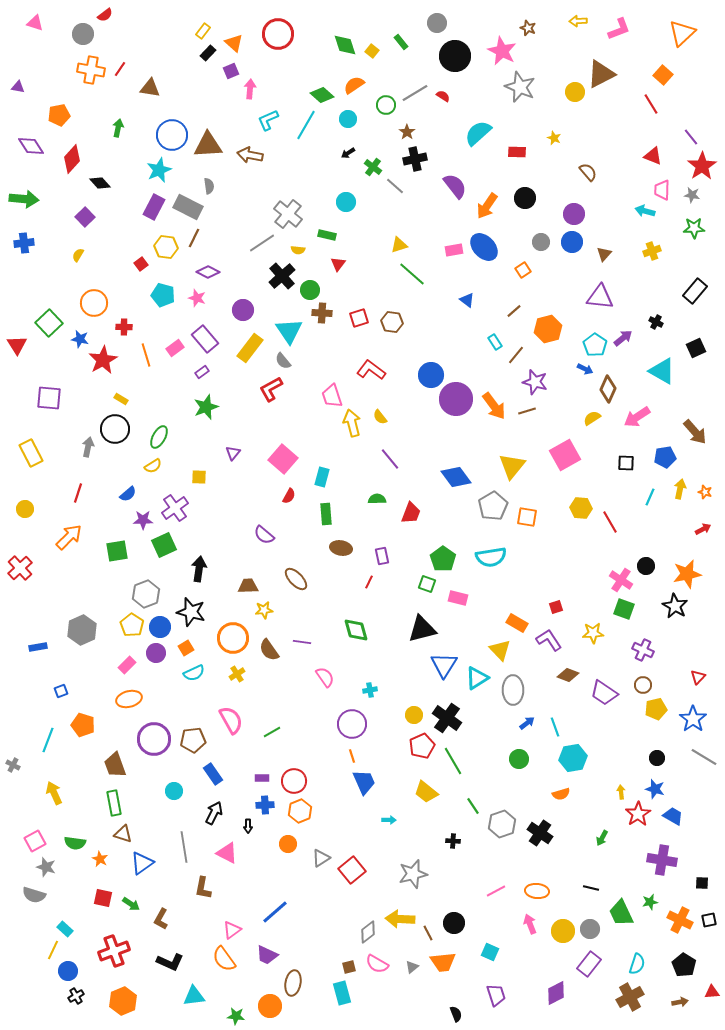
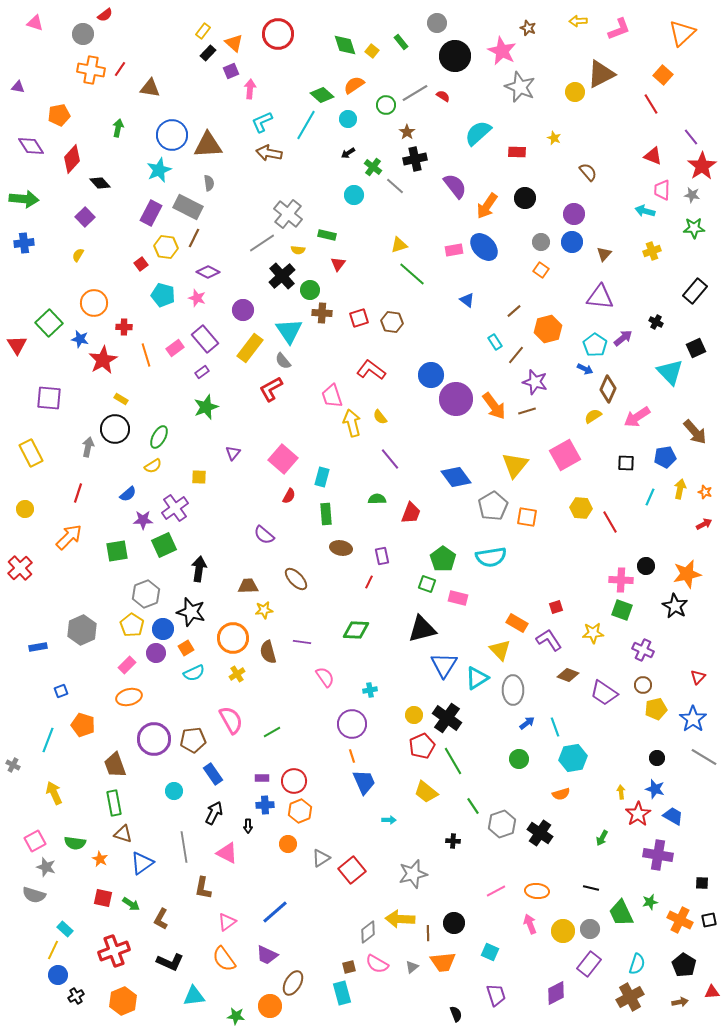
cyan L-shape at (268, 120): moved 6 px left, 2 px down
brown arrow at (250, 155): moved 19 px right, 2 px up
gray semicircle at (209, 186): moved 3 px up
cyan circle at (346, 202): moved 8 px right, 7 px up
purple rectangle at (154, 207): moved 3 px left, 6 px down
orange square at (523, 270): moved 18 px right; rotated 21 degrees counterclockwise
cyan triangle at (662, 371): moved 8 px right, 1 px down; rotated 16 degrees clockwise
yellow semicircle at (592, 418): moved 1 px right, 2 px up
yellow triangle at (512, 466): moved 3 px right, 1 px up
red arrow at (703, 529): moved 1 px right, 5 px up
pink cross at (621, 580): rotated 30 degrees counterclockwise
green square at (624, 609): moved 2 px left, 1 px down
blue circle at (160, 627): moved 3 px right, 2 px down
green diamond at (356, 630): rotated 72 degrees counterclockwise
brown semicircle at (269, 650): moved 1 px left, 2 px down; rotated 20 degrees clockwise
orange ellipse at (129, 699): moved 2 px up
purple cross at (662, 860): moved 4 px left, 5 px up
pink triangle at (232, 930): moved 5 px left, 8 px up
brown line at (428, 933): rotated 28 degrees clockwise
blue circle at (68, 971): moved 10 px left, 4 px down
brown ellipse at (293, 983): rotated 20 degrees clockwise
